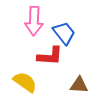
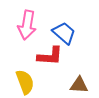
pink arrow: moved 7 px left, 4 px down; rotated 8 degrees clockwise
blue trapezoid: rotated 10 degrees counterclockwise
yellow semicircle: rotated 35 degrees clockwise
